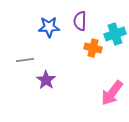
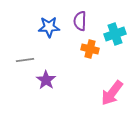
orange cross: moved 3 px left, 1 px down
